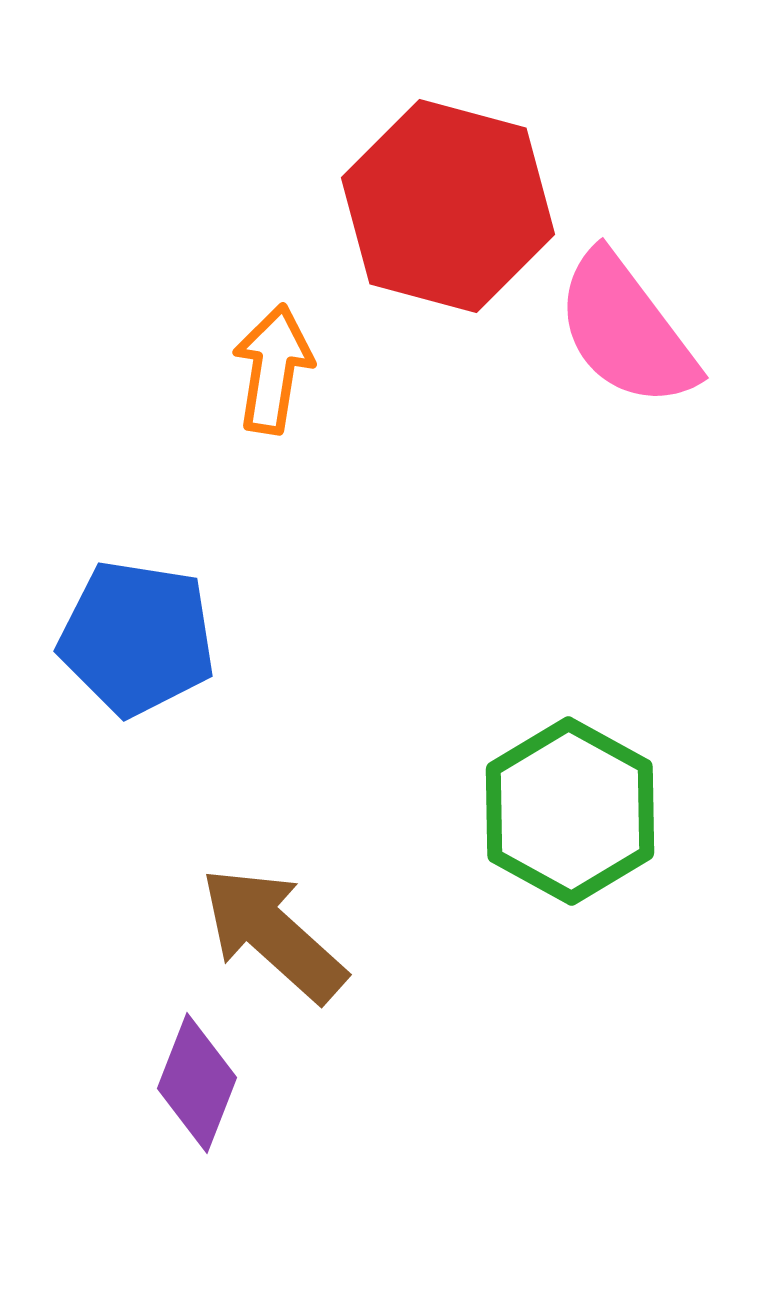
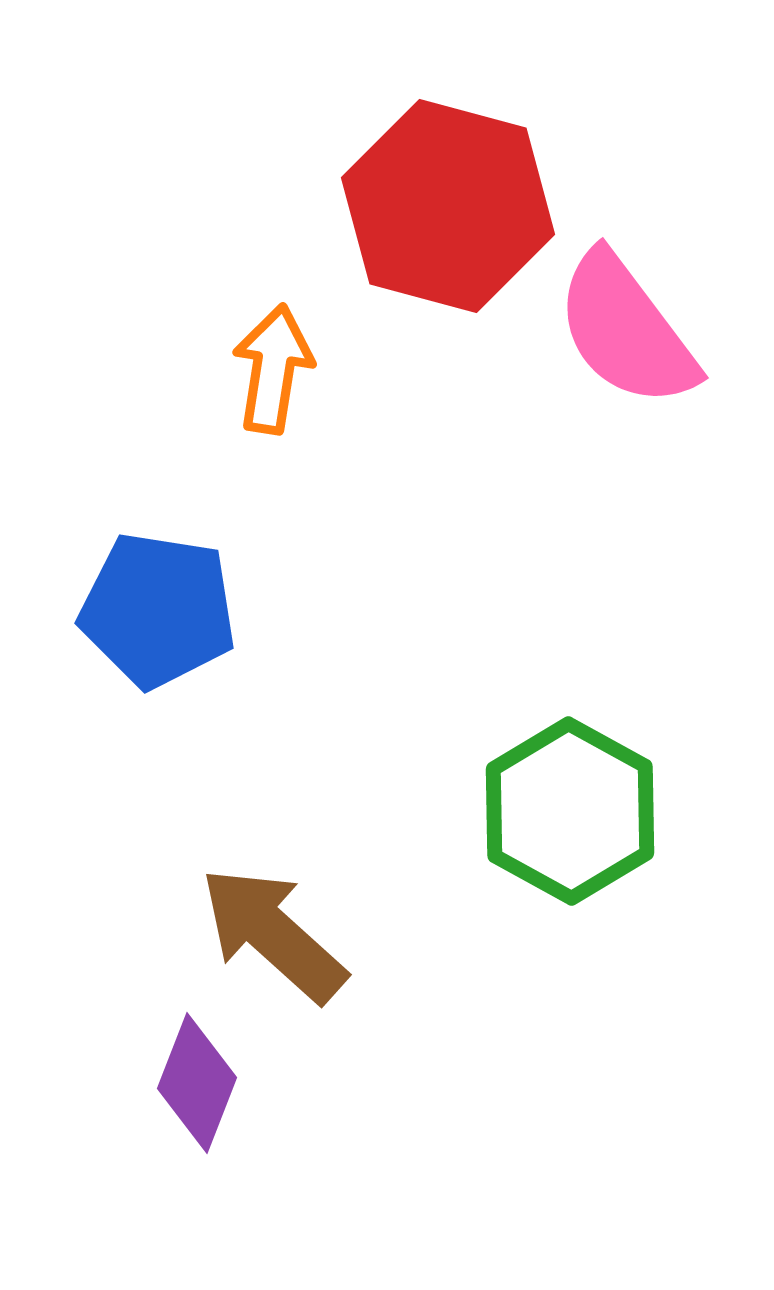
blue pentagon: moved 21 px right, 28 px up
